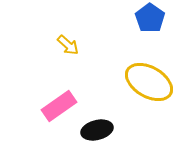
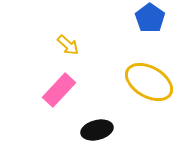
pink rectangle: moved 16 px up; rotated 12 degrees counterclockwise
